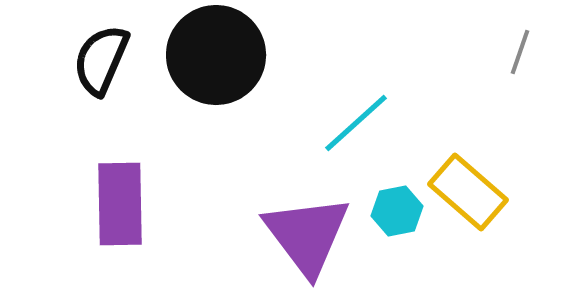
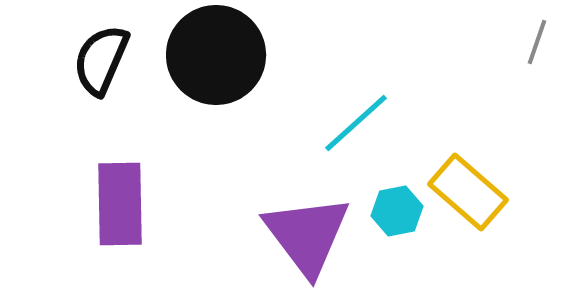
gray line: moved 17 px right, 10 px up
